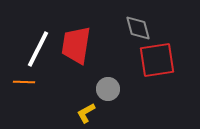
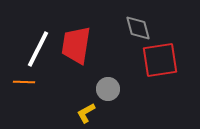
red square: moved 3 px right
